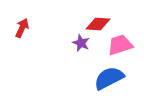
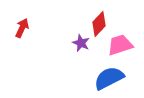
red diamond: moved 1 px right; rotated 50 degrees counterclockwise
